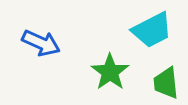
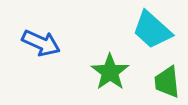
cyan trapezoid: rotated 69 degrees clockwise
green trapezoid: moved 1 px right, 1 px up
